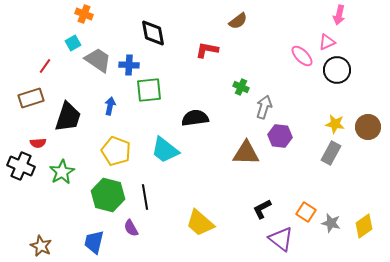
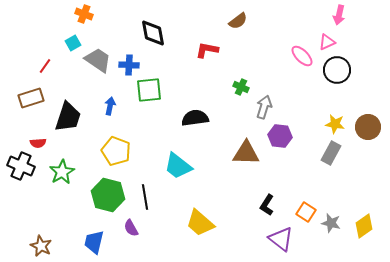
cyan trapezoid: moved 13 px right, 16 px down
black L-shape: moved 5 px right, 4 px up; rotated 30 degrees counterclockwise
